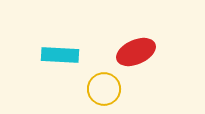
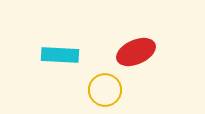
yellow circle: moved 1 px right, 1 px down
